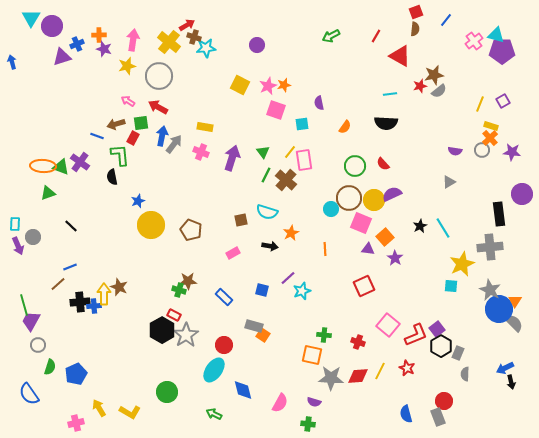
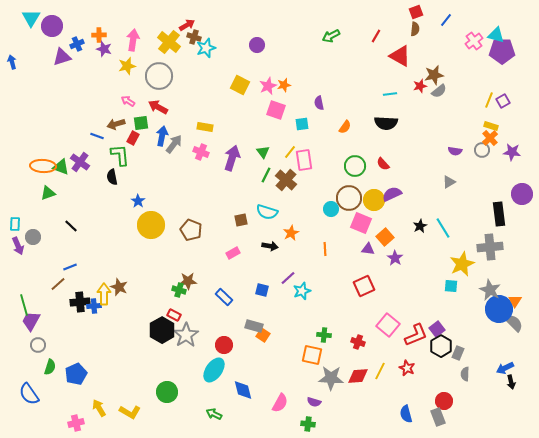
cyan star at (206, 48): rotated 12 degrees counterclockwise
yellow line at (480, 104): moved 9 px right, 4 px up
blue star at (138, 201): rotated 16 degrees counterclockwise
